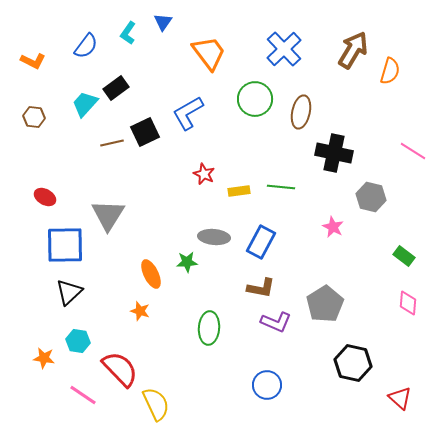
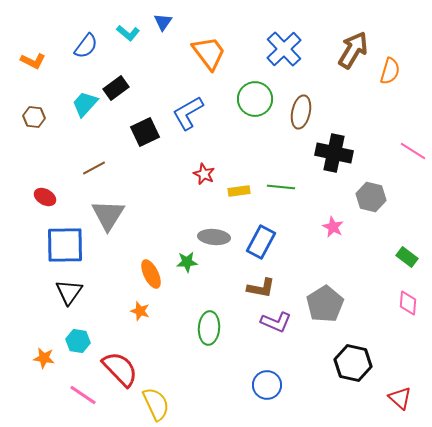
cyan L-shape at (128, 33): rotated 85 degrees counterclockwise
brown line at (112, 143): moved 18 px left, 25 px down; rotated 15 degrees counterclockwise
green rectangle at (404, 256): moved 3 px right, 1 px down
black triangle at (69, 292): rotated 12 degrees counterclockwise
